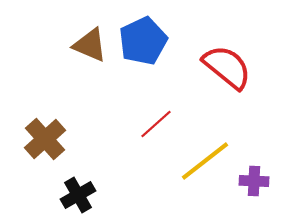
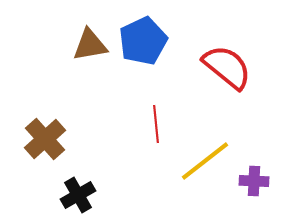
brown triangle: rotated 33 degrees counterclockwise
red line: rotated 54 degrees counterclockwise
